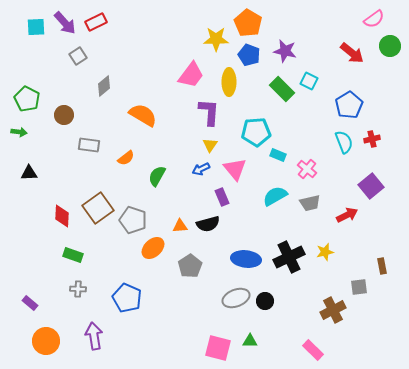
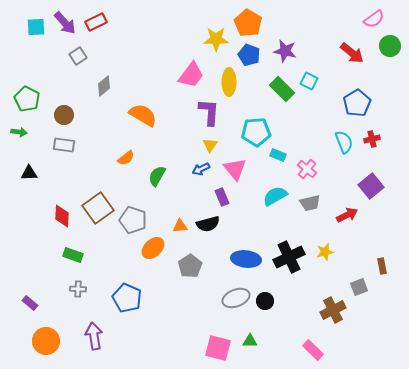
blue pentagon at (349, 105): moved 8 px right, 2 px up
gray rectangle at (89, 145): moved 25 px left
gray square at (359, 287): rotated 12 degrees counterclockwise
